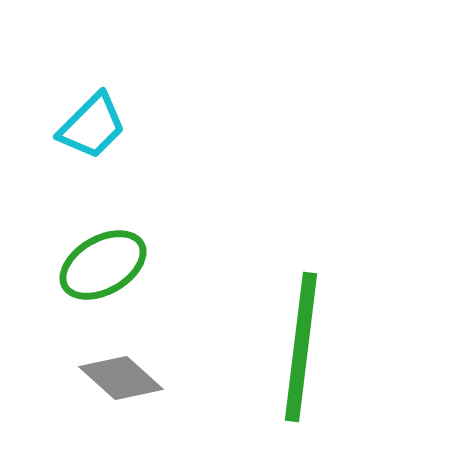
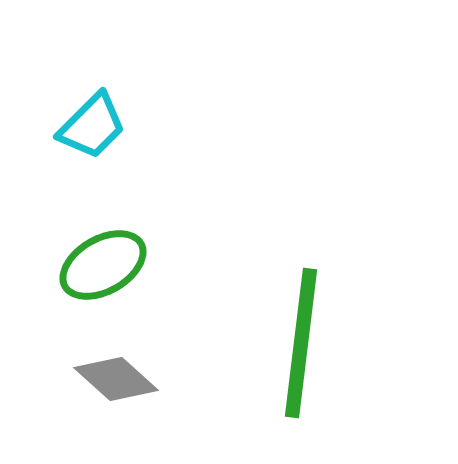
green line: moved 4 px up
gray diamond: moved 5 px left, 1 px down
